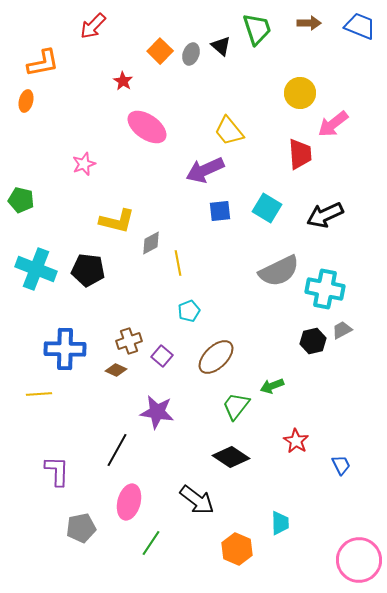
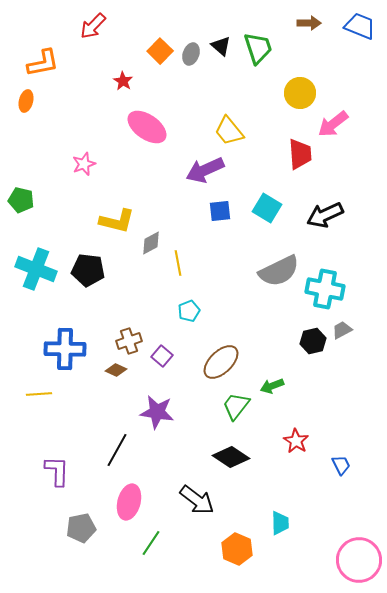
green trapezoid at (257, 29): moved 1 px right, 19 px down
brown ellipse at (216, 357): moved 5 px right, 5 px down
